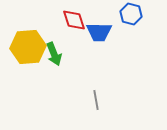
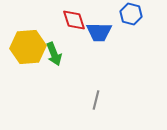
gray line: rotated 24 degrees clockwise
